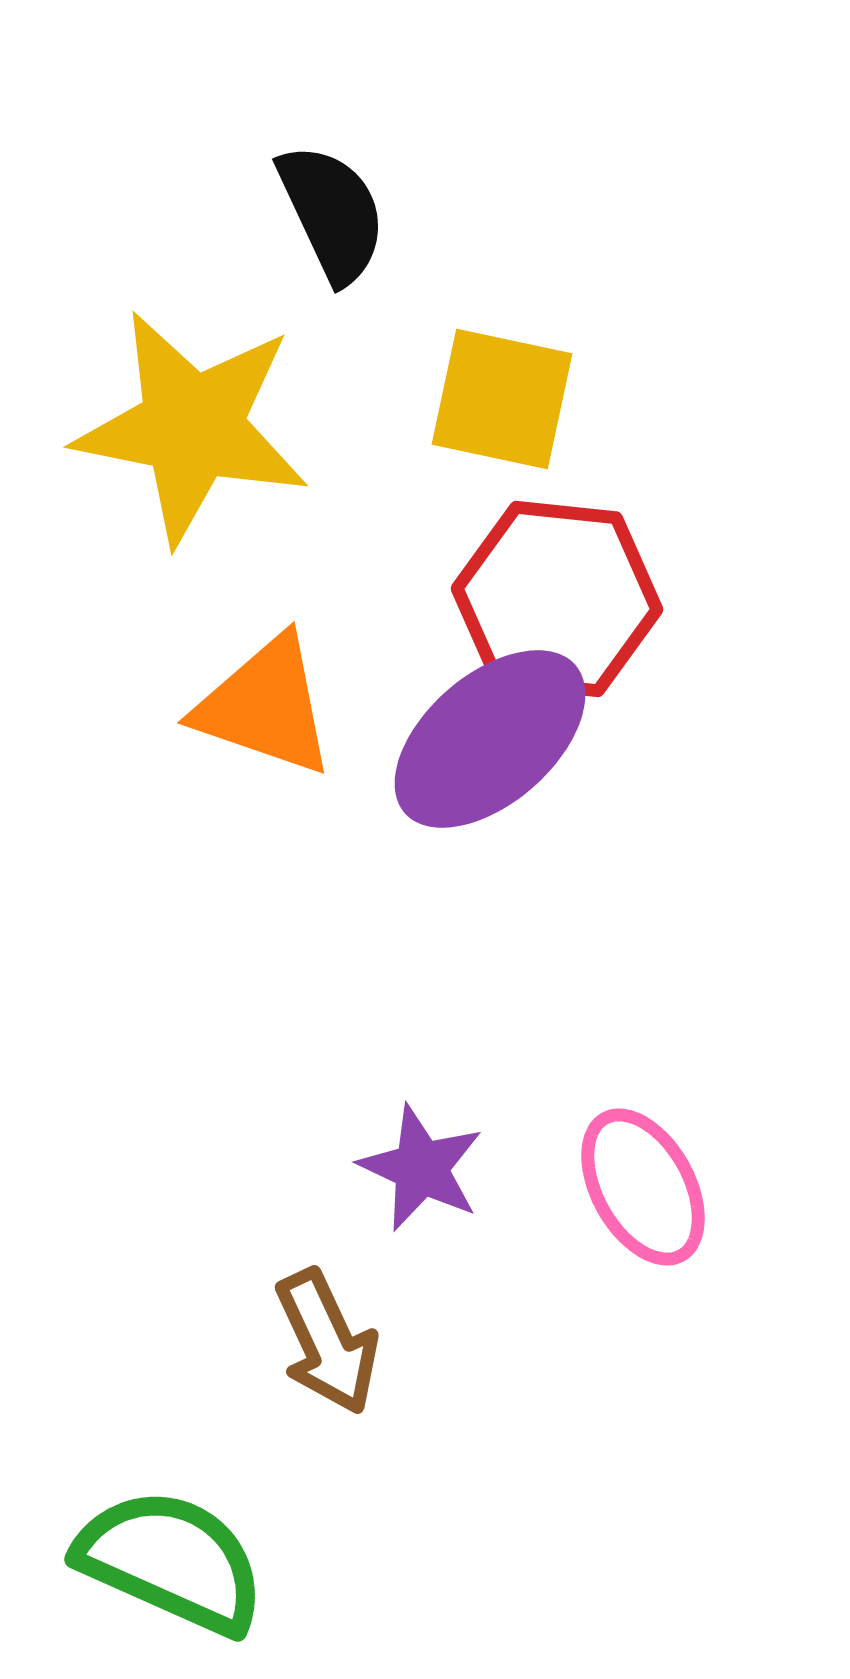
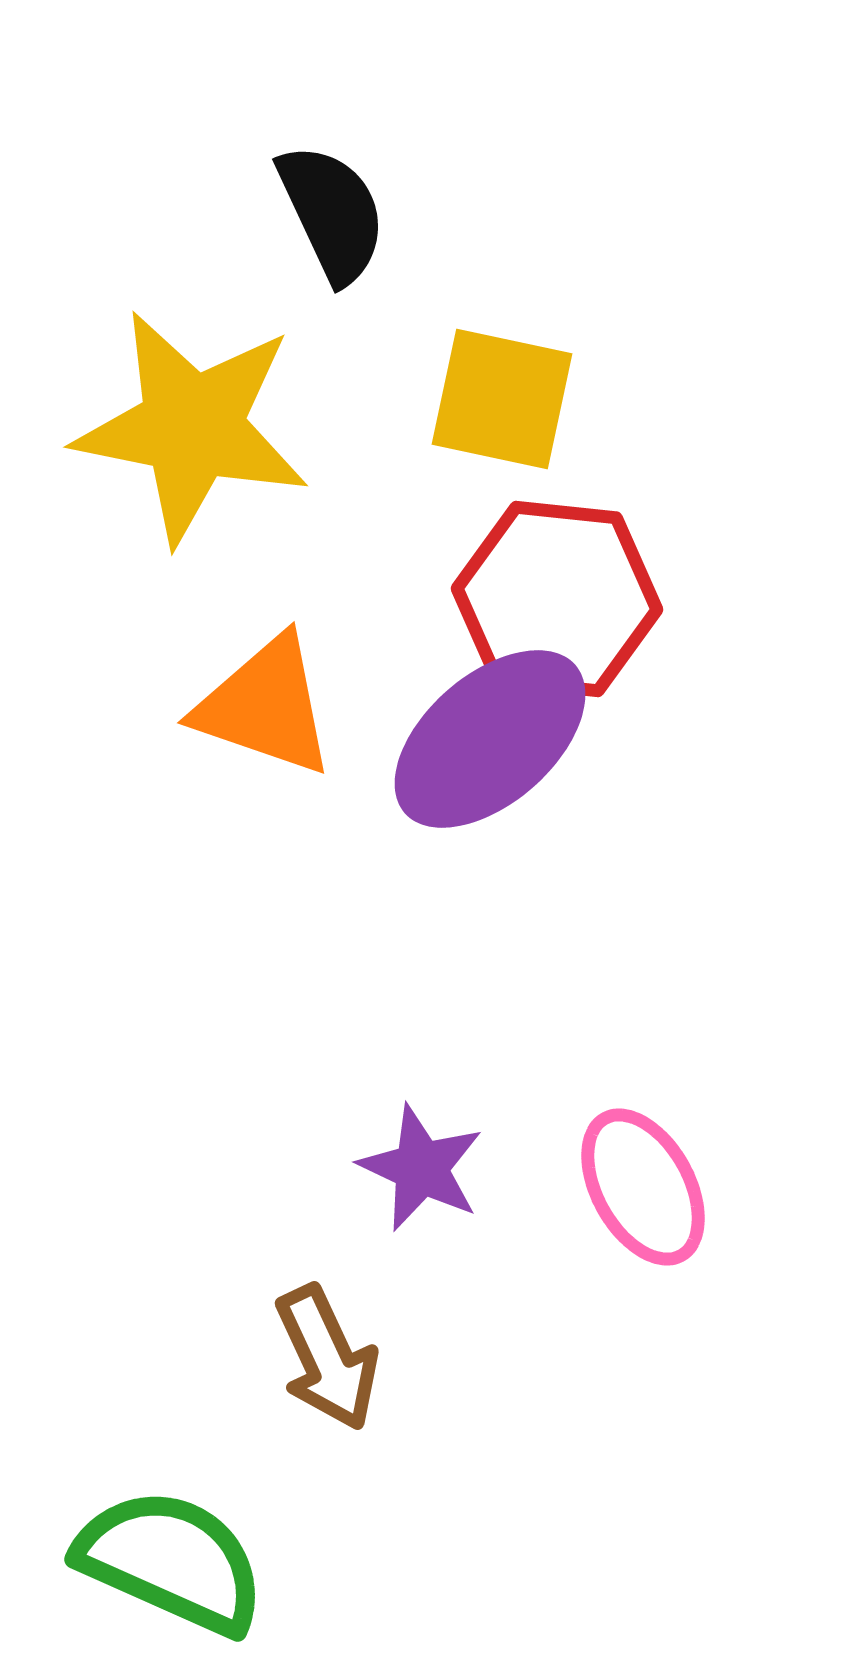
brown arrow: moved 16 px down
